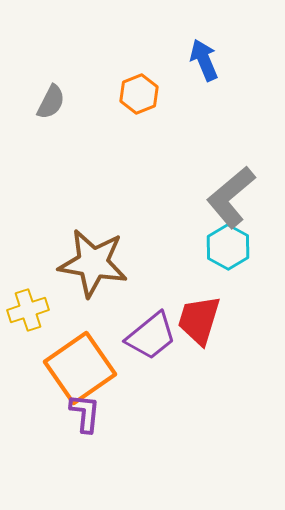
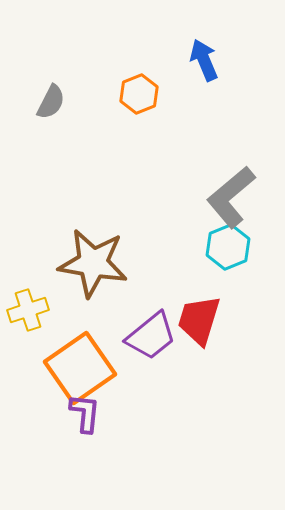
cyan hexagon: rotated 9 degrees clockwise
